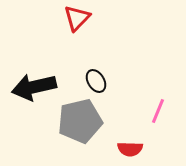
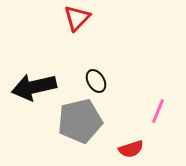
red semicircle: moved 1 px right; rotated 20 degrees counterclockwise
